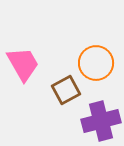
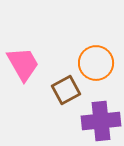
purple cross: rotated 9 degrees clockwise
